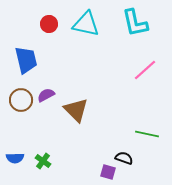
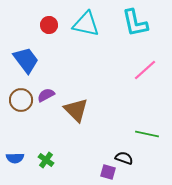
red circle: moved 1 px down
blue trapezoid: rotated 24 degrees counterclockwise
green cross: moved 3 px right, 1 px up
